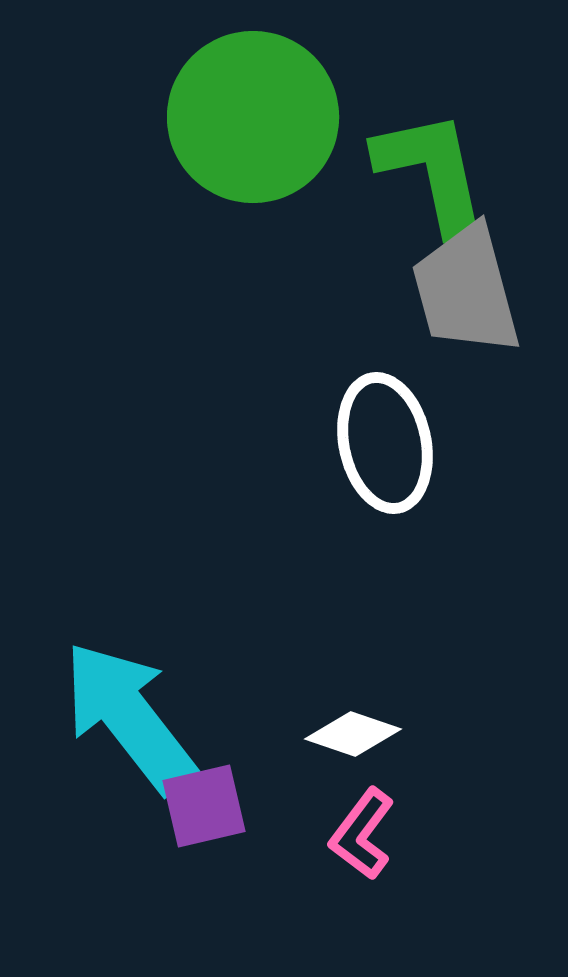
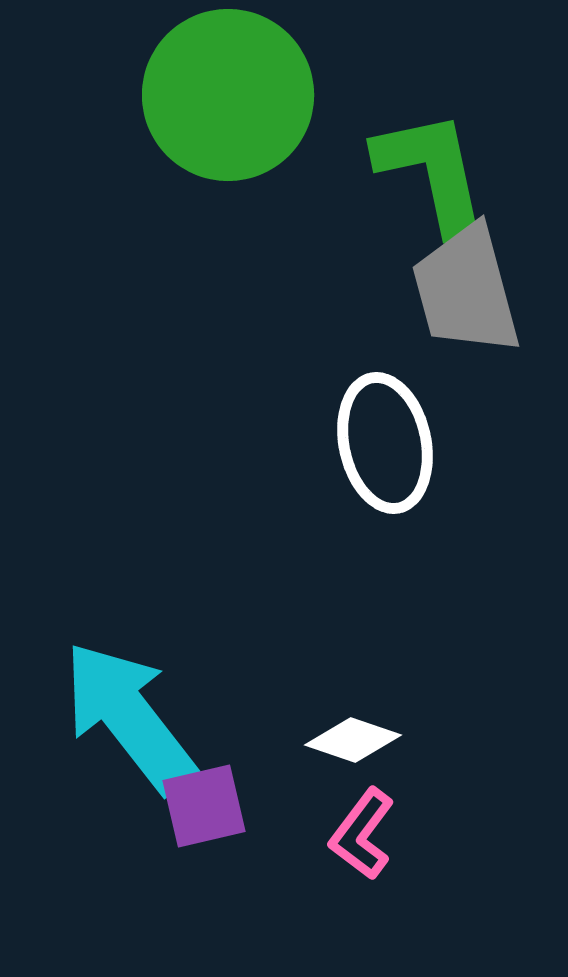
green circle: moved 25 px left, 22 px up
white diamond: moved 6 px down
